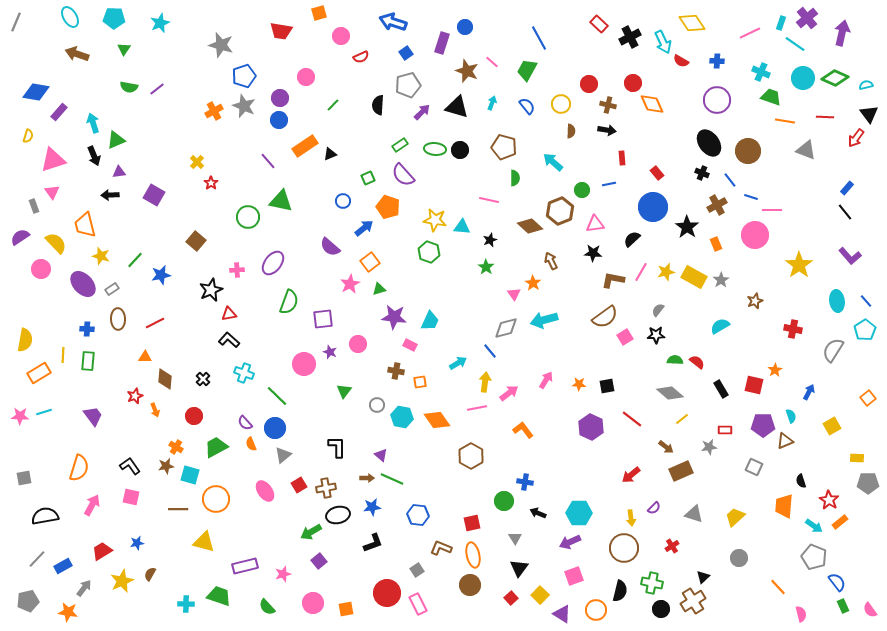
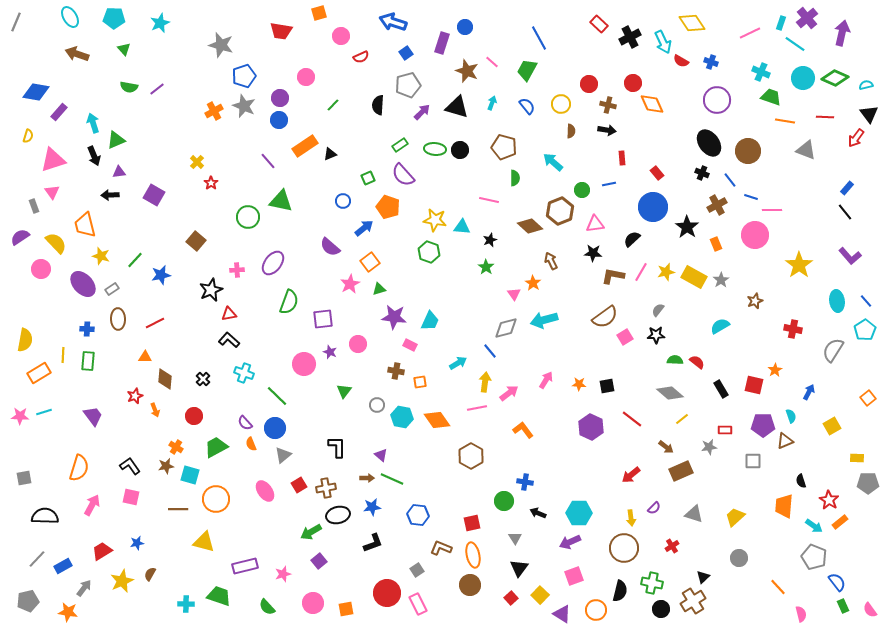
green triangle at (124, 49): rotated 16 degrees counterclockwise
blue cross at (717, 61): moved 6 px left, 1 px down; rotated 16 degrees clockwise
brown L-shape at (613, 280): moved 4 px up
gray square at (754, 467): moved 1 px left, 6 px up; rotated 24 degrees counterclockwise
black semicircle at (45, 516): rotated 12 degrees clockwise
